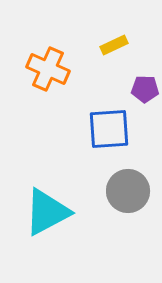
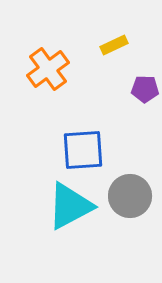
orange cross: rotated 30 degrees clockwise
blue square: moved 26 px left, 21 px down
gray circle: moved 2 px right, 5 px down
cyan triangle: moved 23 px right, 6 px up
